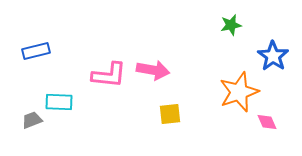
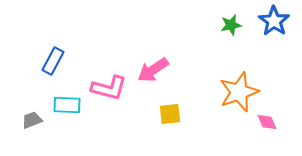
blue rectangle: moved 17 px right, 10 px down; rotated 48 degrees counterclockwise
blue star: moved 1 px right, 35 px up
pink arrow: rotated 136 degrees clockwise
pink L-shape: moved 13 px down; rotated 9 degrees clockwise
cyan rectangle: moved 8 px right, 3 px down
